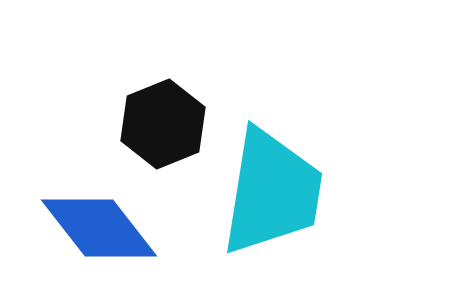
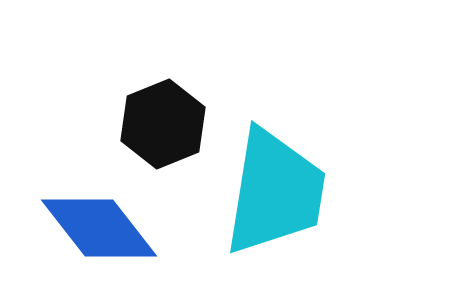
cyan trapezoid: moved 3 px right
